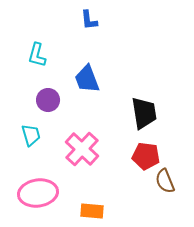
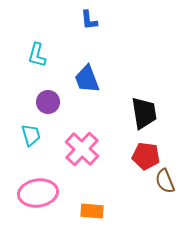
purple circle: moved 2 px down
